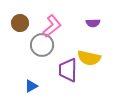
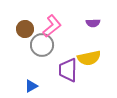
brown circle: moved 5 px right, 6 px down
yellow semicircle: rotated 25 degrees counterclockwise
